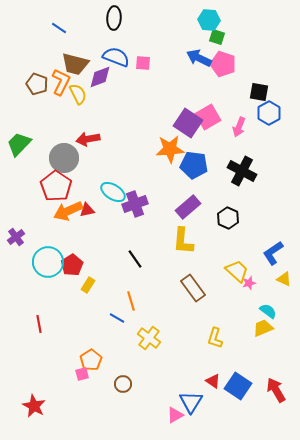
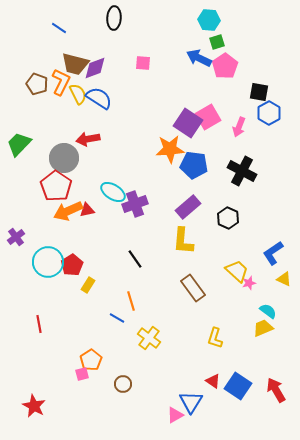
green square at (217, 37): moved 5 px down; rotated 35 degrees counterclockwise
blue semicircle at (116, 57): moved 17 px left, 41 px down; rotated 12 degrees clockwise
pink pentagon at (223, 64): moved 2 px right, 2 px down; rotated 20 degrees clockwise
purple diamond at (100, 77): moved 5 px left, 9 px up
